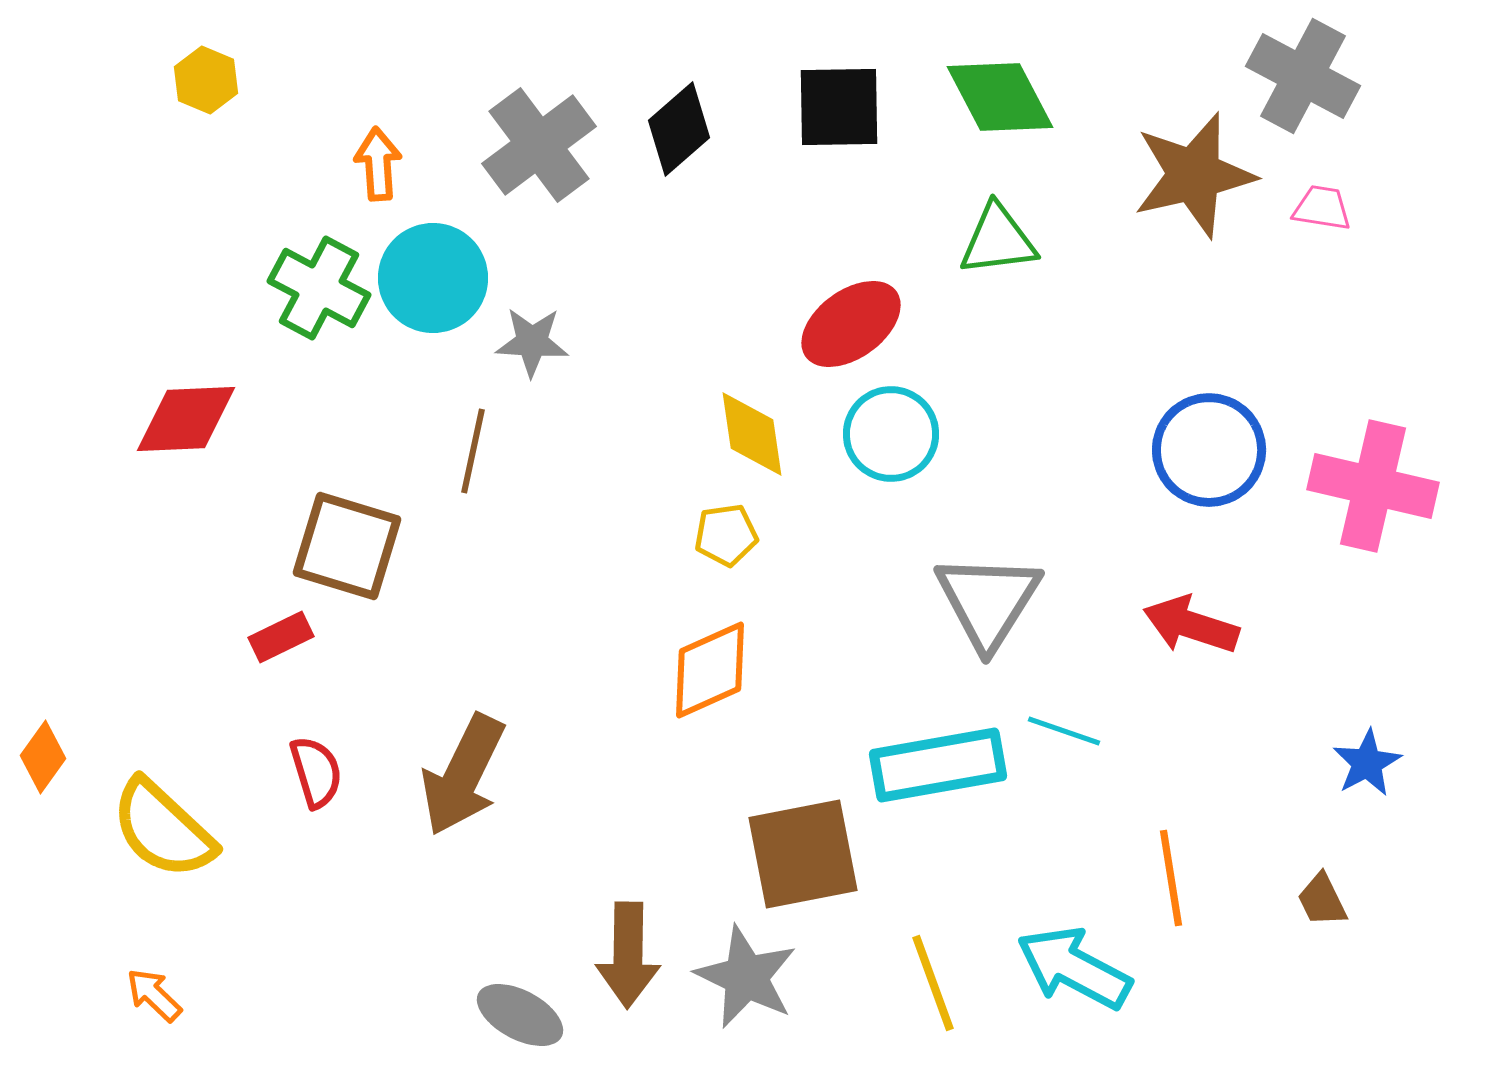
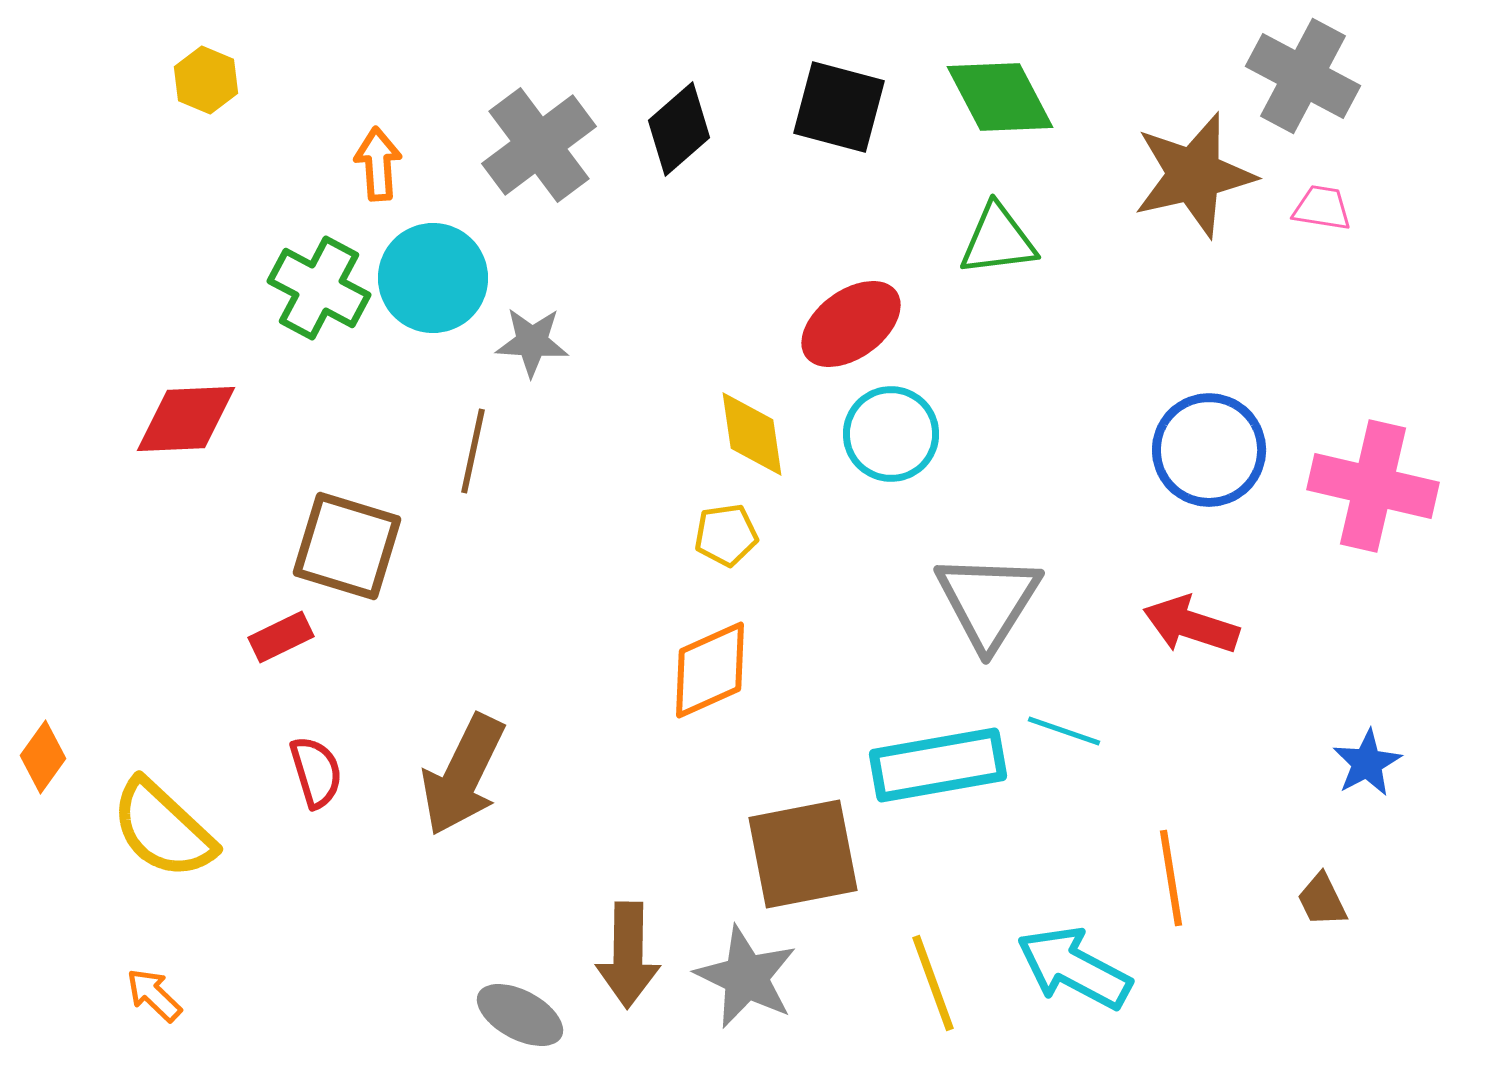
black square at (839, 107): rotated 16 degrees clockwise
